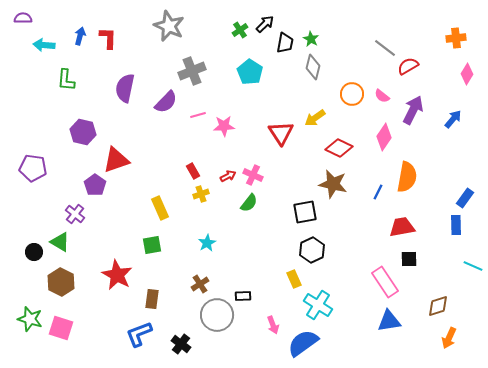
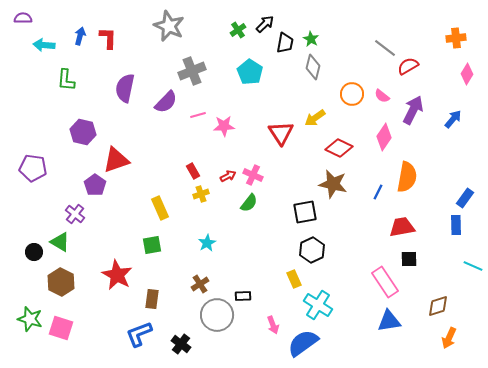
green cross at (240, 30): moved 2 px left
